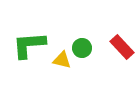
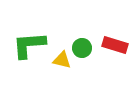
red rectangle: moved 7 px left, 2 px up; rotated 30 degrees counterclockwise
